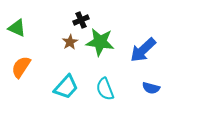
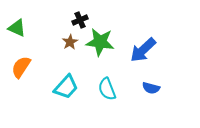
black cross: moved 1 px left
cyan semicircle: moved 2 px right
